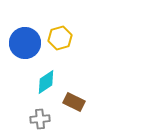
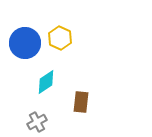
yellow hexagon: rotated 20 degrees counterclockwise
brown rectangle: moved 7 px right; rotated 70 degrees clockwise
gray cross: moved 3 px left, 3 px down; rotated 24 degrees counterclockwise
